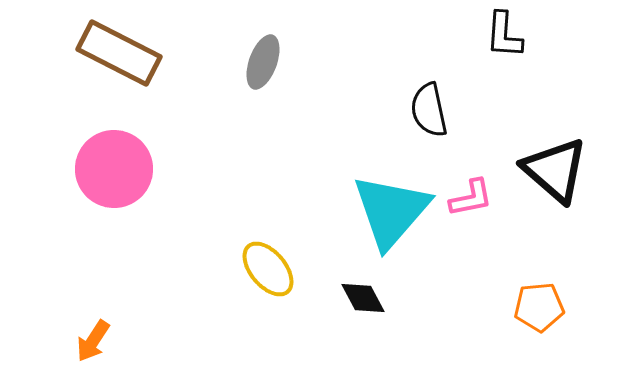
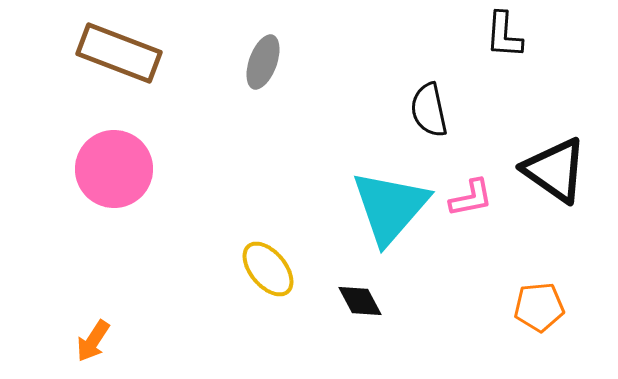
brown rectangle: rotated 6 degrees counterclockwise
black triangle: rotated 6 degrees counterclockwise
cyan triangle: moved 1 px left, 4 px up
black diamond: moved 3 px left, 3 px down
